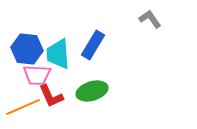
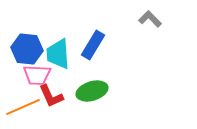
gray L-shape: rotated 10 degrees counterclockwise
